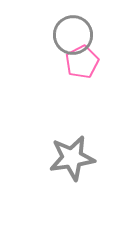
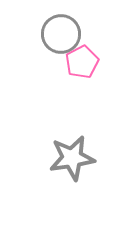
gray circle: moved 12 px left, 1 px up
